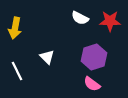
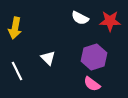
white triangle: moved 1 px right, 1 px down
